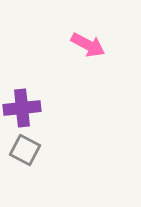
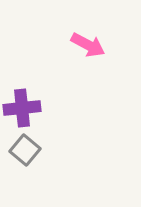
gray square: rotated 12 degrees clockwise
